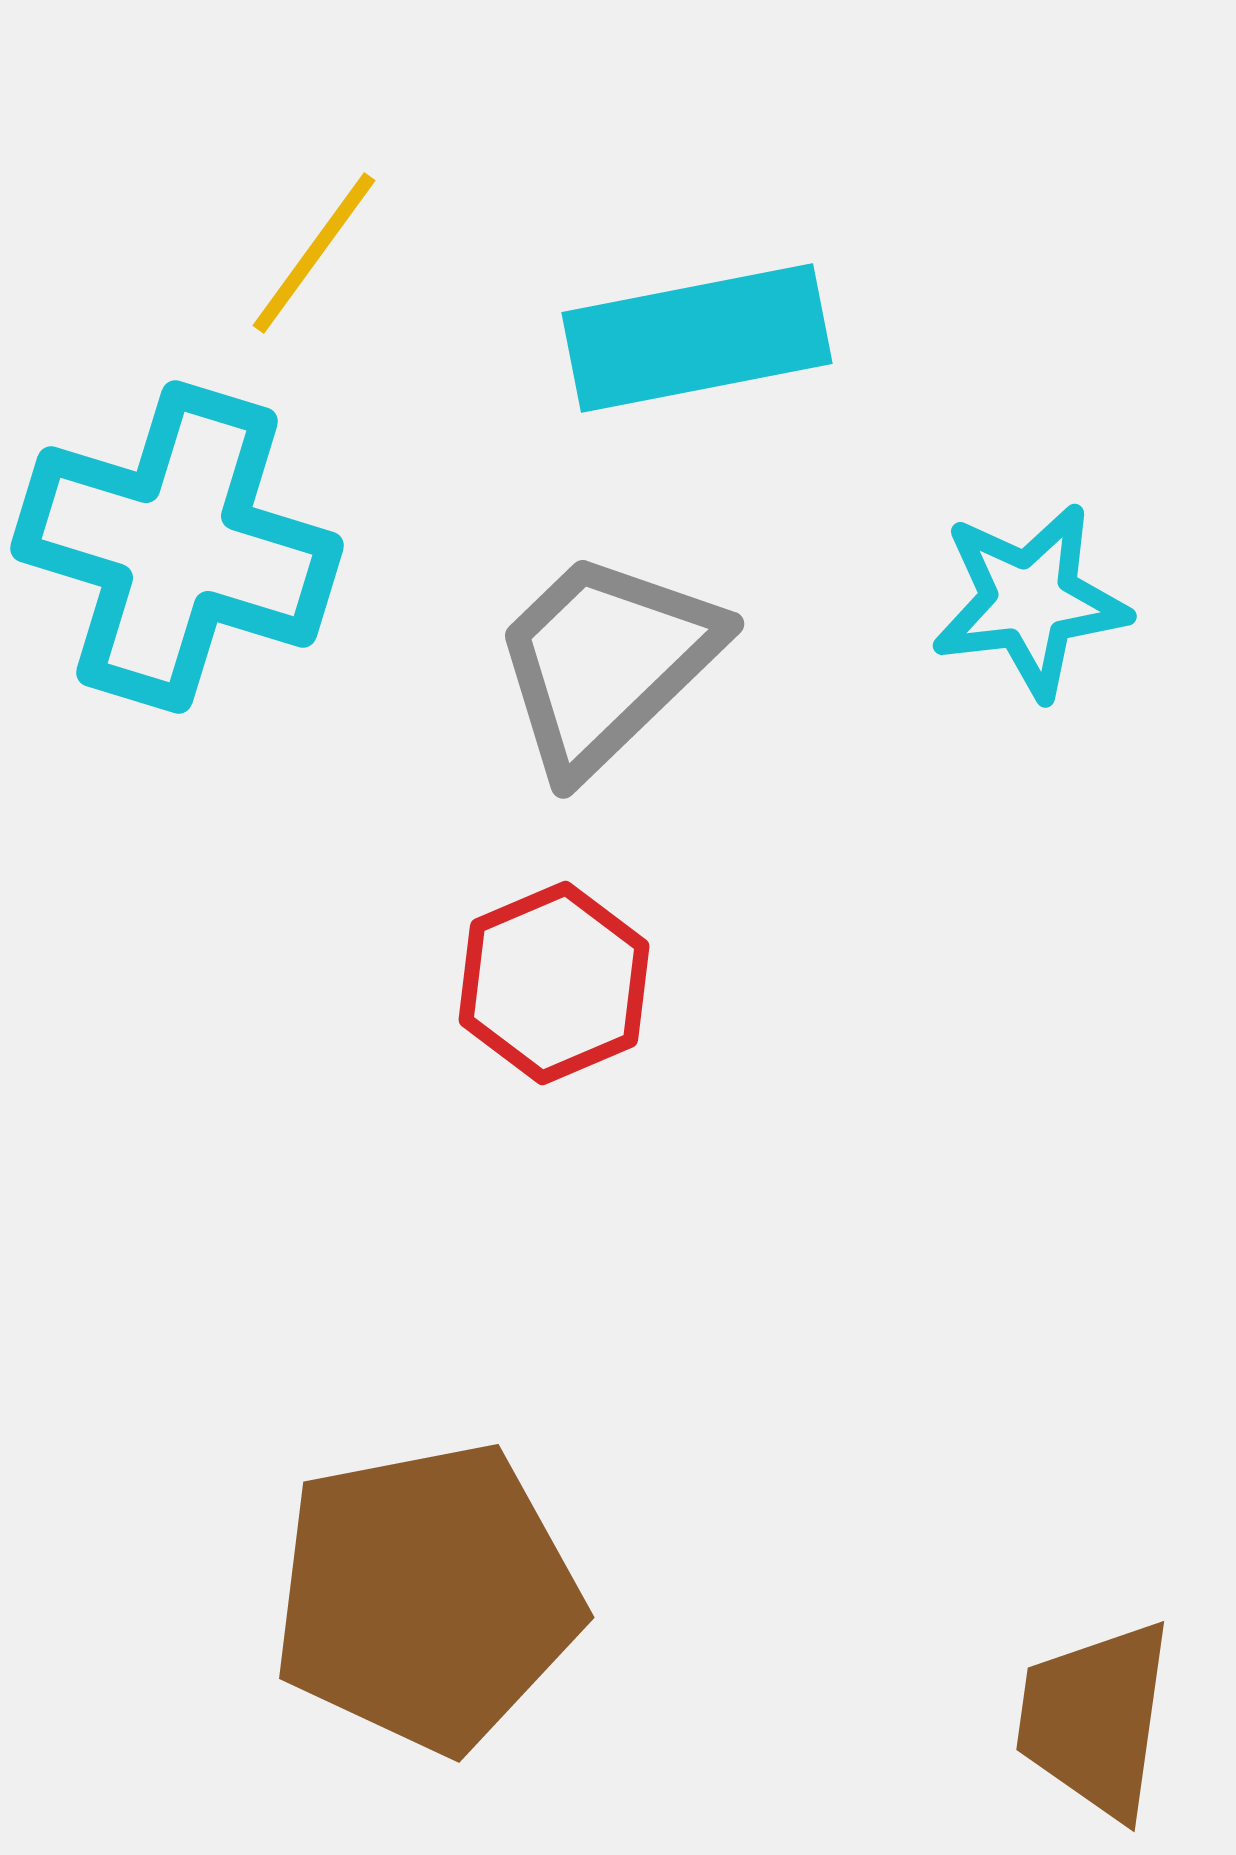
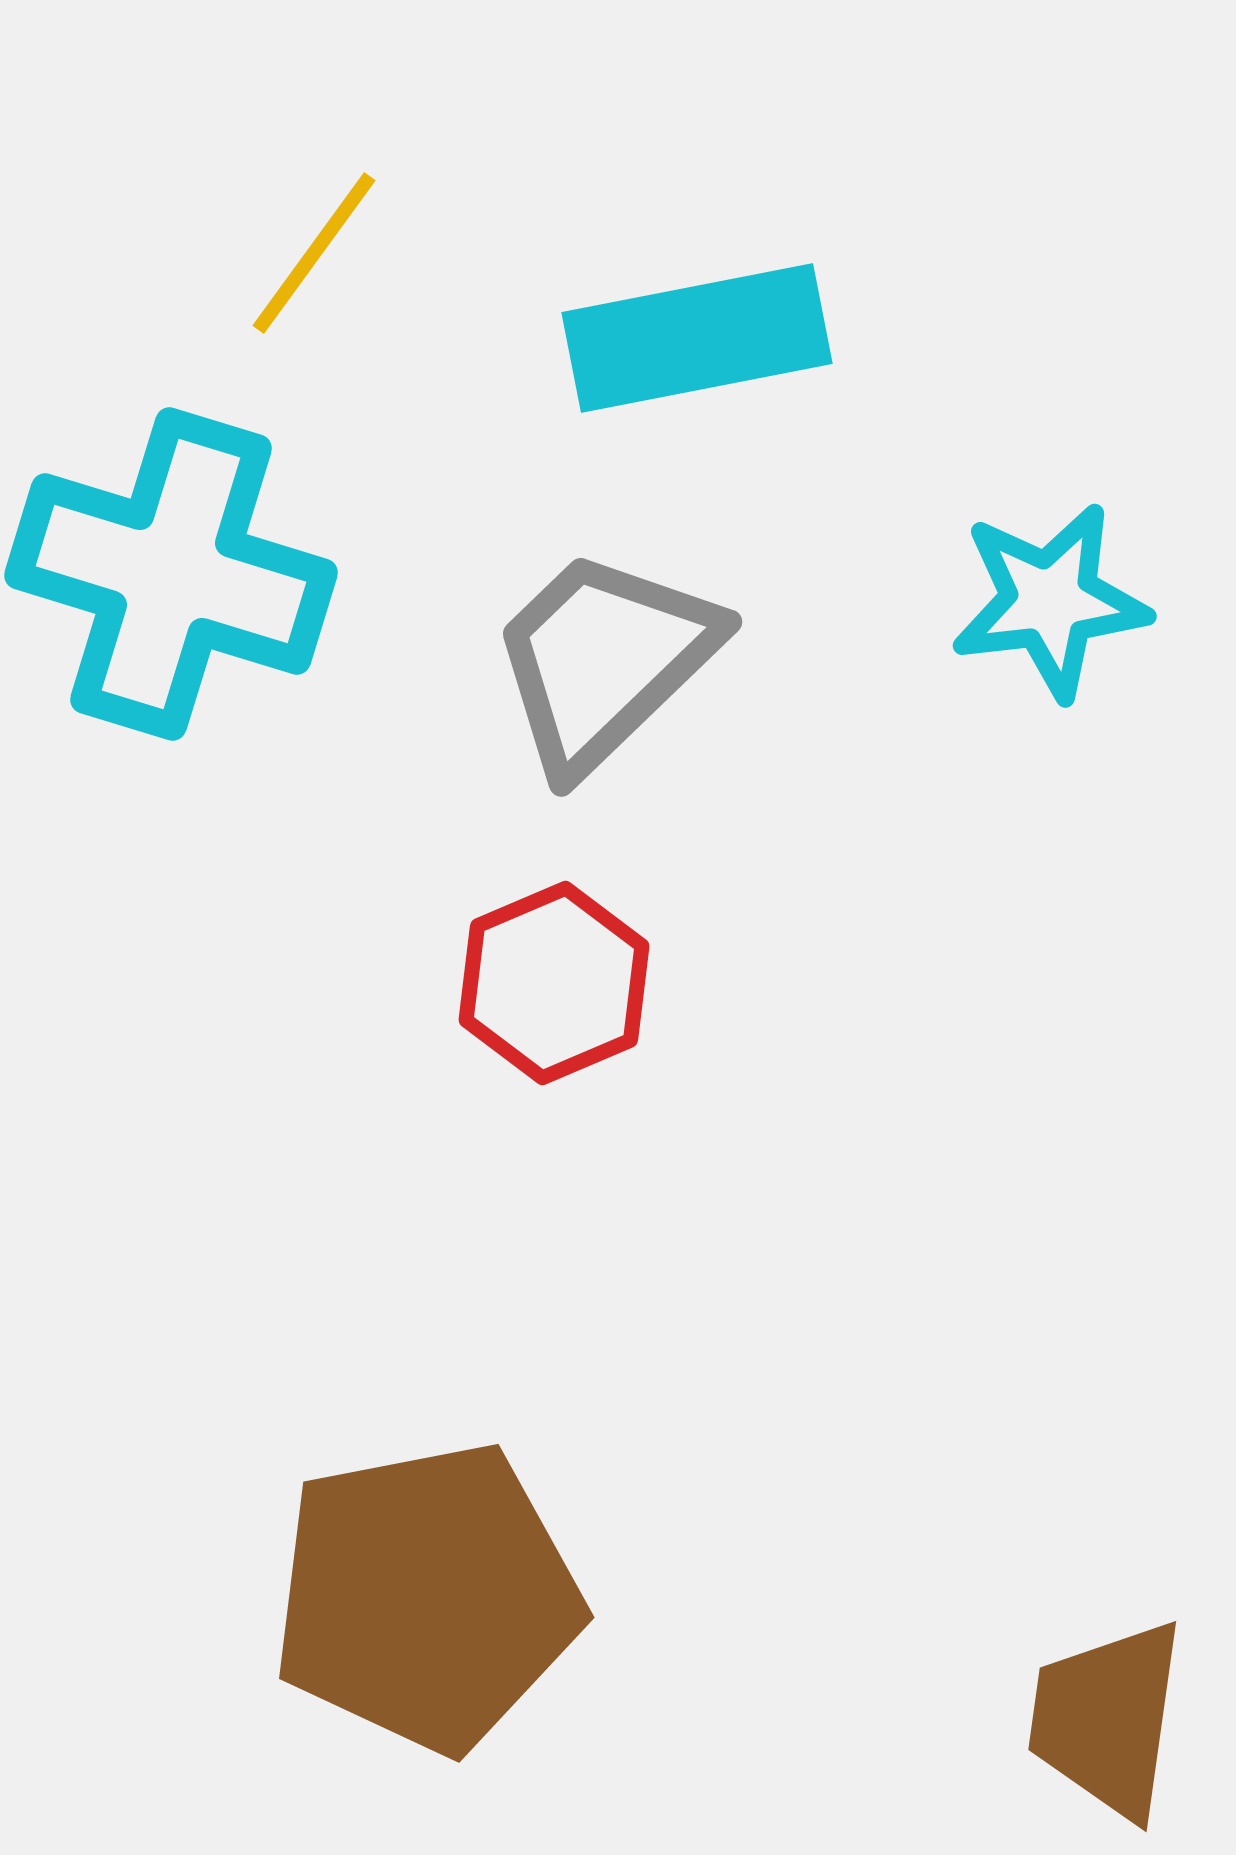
cyan cross: moved 6 px left, 27 px down
cyan star: moved 20 px right
gray trapezoid: moved 2 px left, 2 px up
brown trapezoid: moved 12 px right
